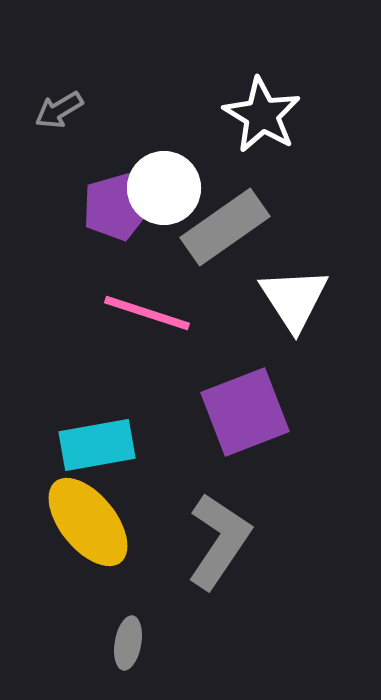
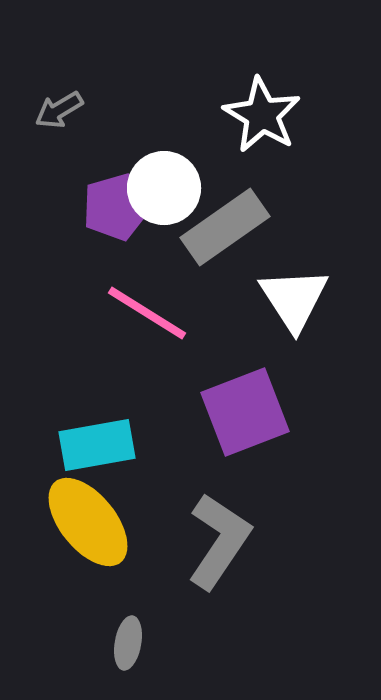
pink line: rotated 14 degrees clockwise
